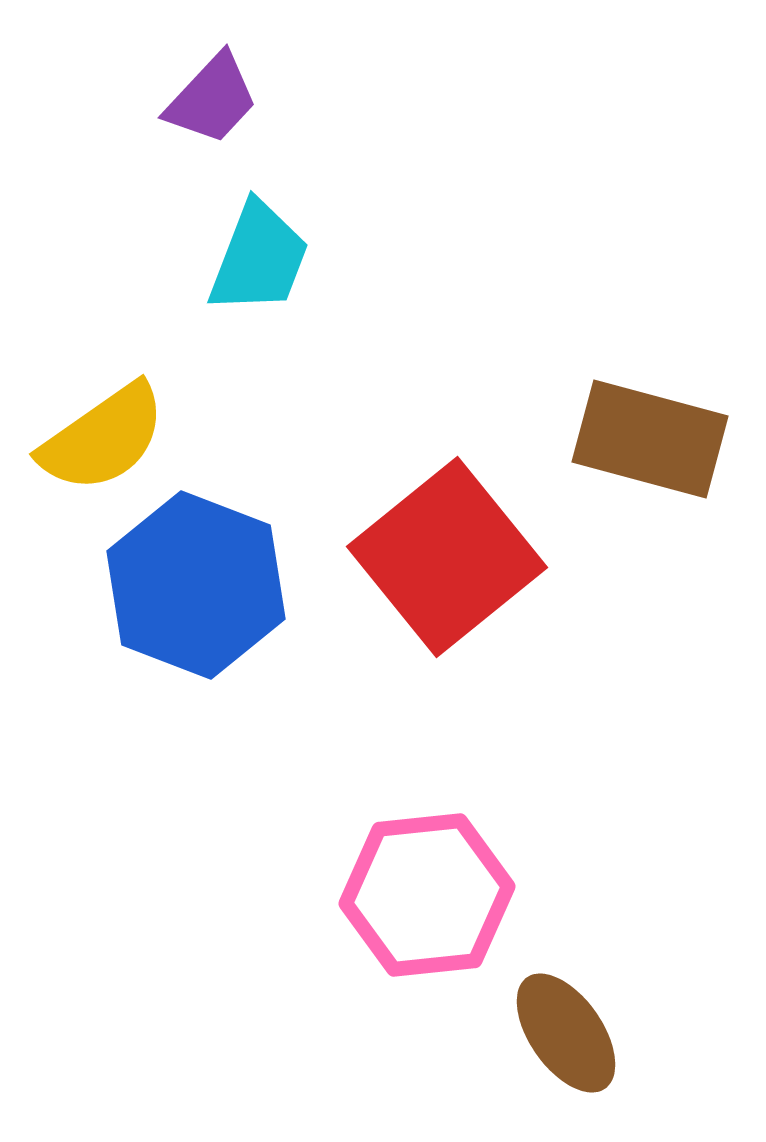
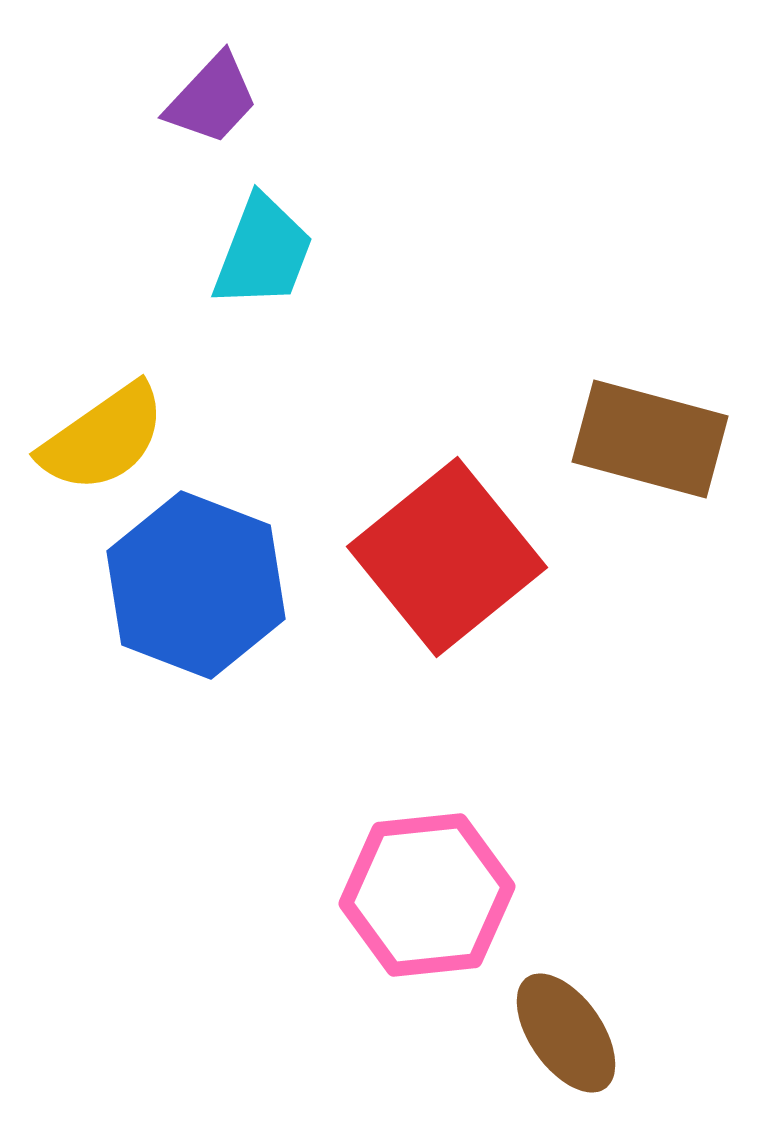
cyan trapezoid: moved 4 px right, 6 px up
